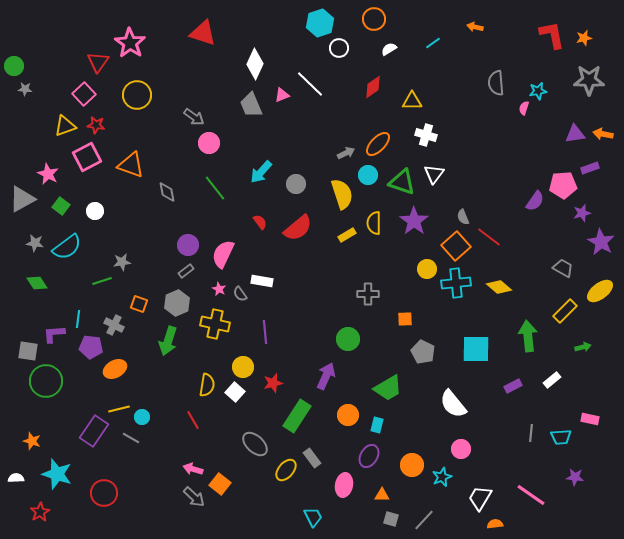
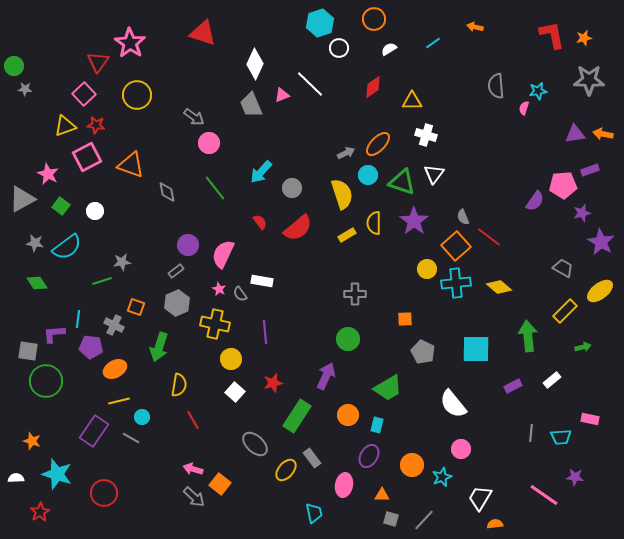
gray semicircle at (496, 83): moved 3 px down
purple rectangle at (590, 168): moved 2 px down
gray circle at (296, 184): moved 4 px left, 4 px down
gray rectangle at (186, 271): moved 10 px left
gray cross at (368, 294): moved 13 px left
orange square at (139, 304): moved 3 px left, 3 px down
green arrow at (168, 341): moved 9 px left, 6 px down
yellow circle at (243, 367): moved 12 px left, 8 px up
yellow semicircle at (207, 385): moved 28 px left
yellow line at (119, 409): moved 8 px up
pink line at (531, 495): moved 13 px right
cyan trapezoid at (313, 517): moved 1 px right, 4 px up; rotated 15 degrees clockwise
